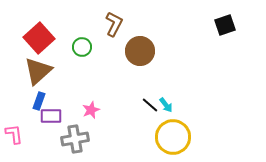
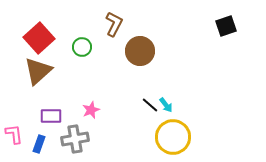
black square: moved 1 px right, 1 px down
blue rectangle: moved 43 px down
